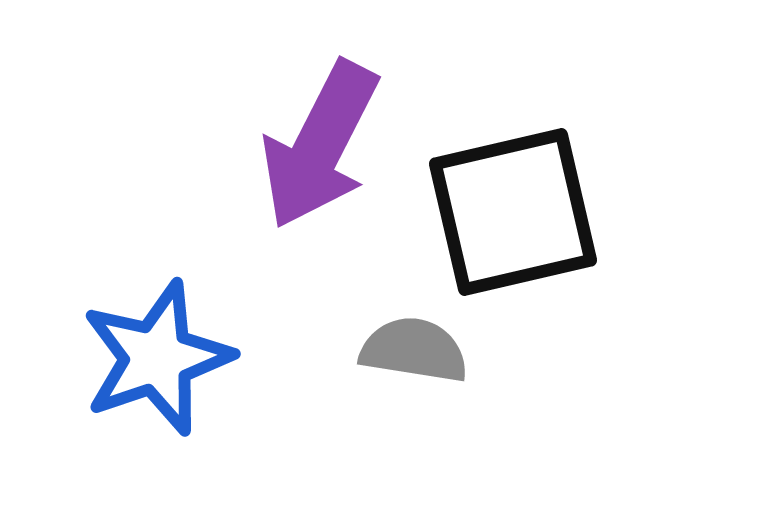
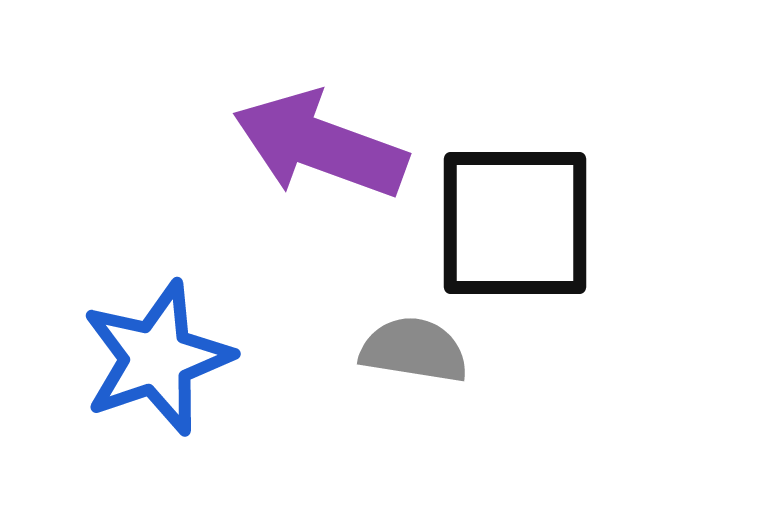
purple arrow: rotated 83 degrees clockwise
black square: moved 2 px right, 11 px down; rotated 13 degrees clockwise
